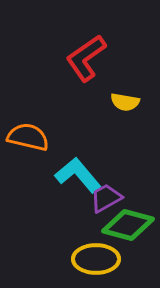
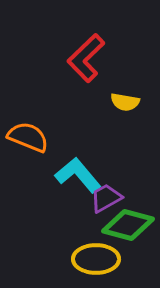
red L-shape: rotated 9 degrees counterclockwise
orange semicircle: rotated 9 degrees clockwise
